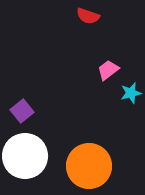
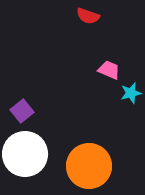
pink trapezoid: moved 1 px right; rotated 60 degrees clockwise
white circle: moved 2 px up
